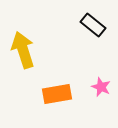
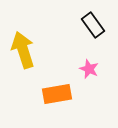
black rectangle: rotated 15 degrees clockwise
pink star: moved 12 px left, 18 px up
